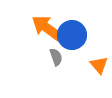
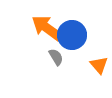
gray semicircle: rotated 12 degrees counterclockwise
